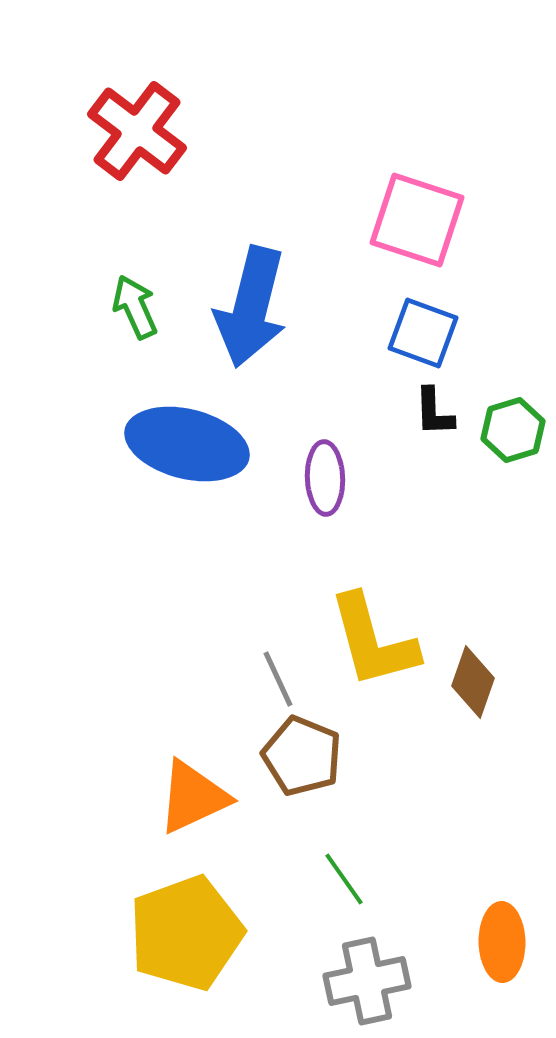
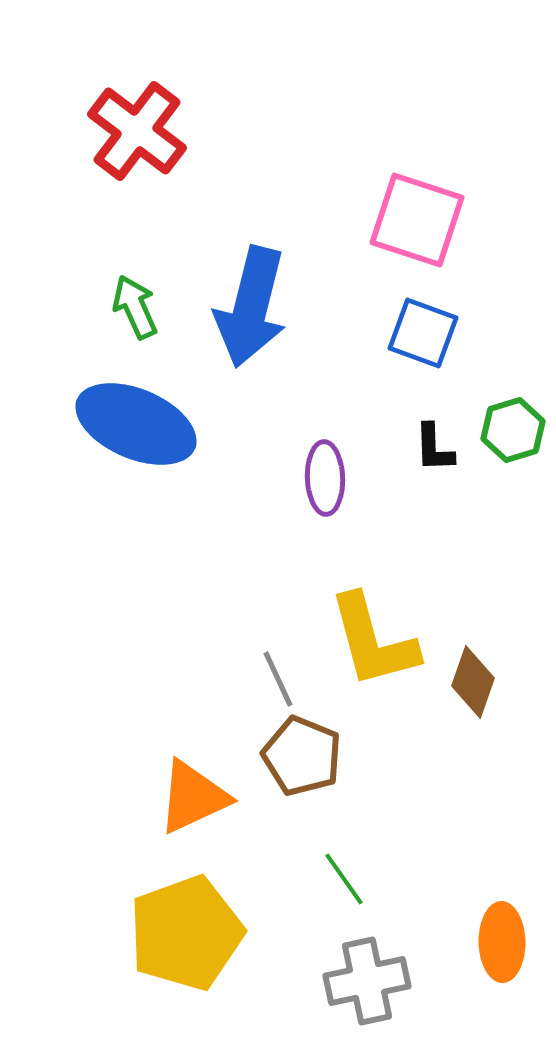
black L-shape: moved 36 px down
blue ellipse: moved 51 px left, 20 px up; rotated 9 degrees clockwise
